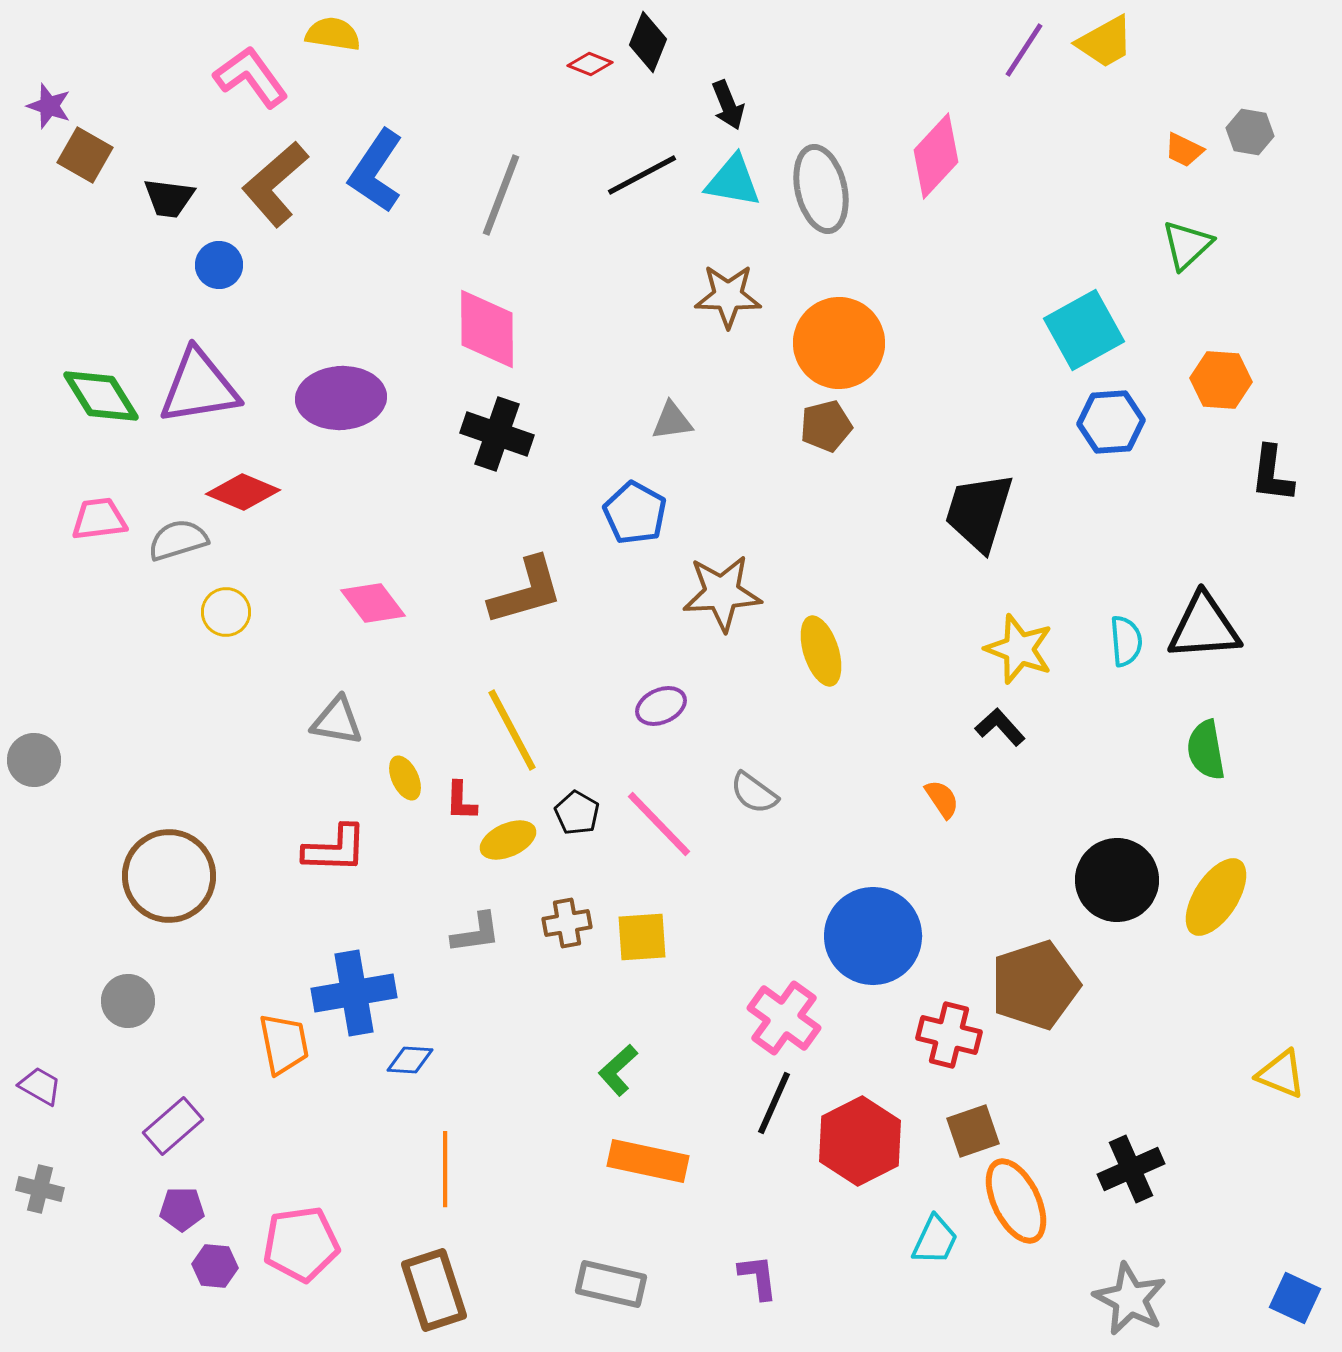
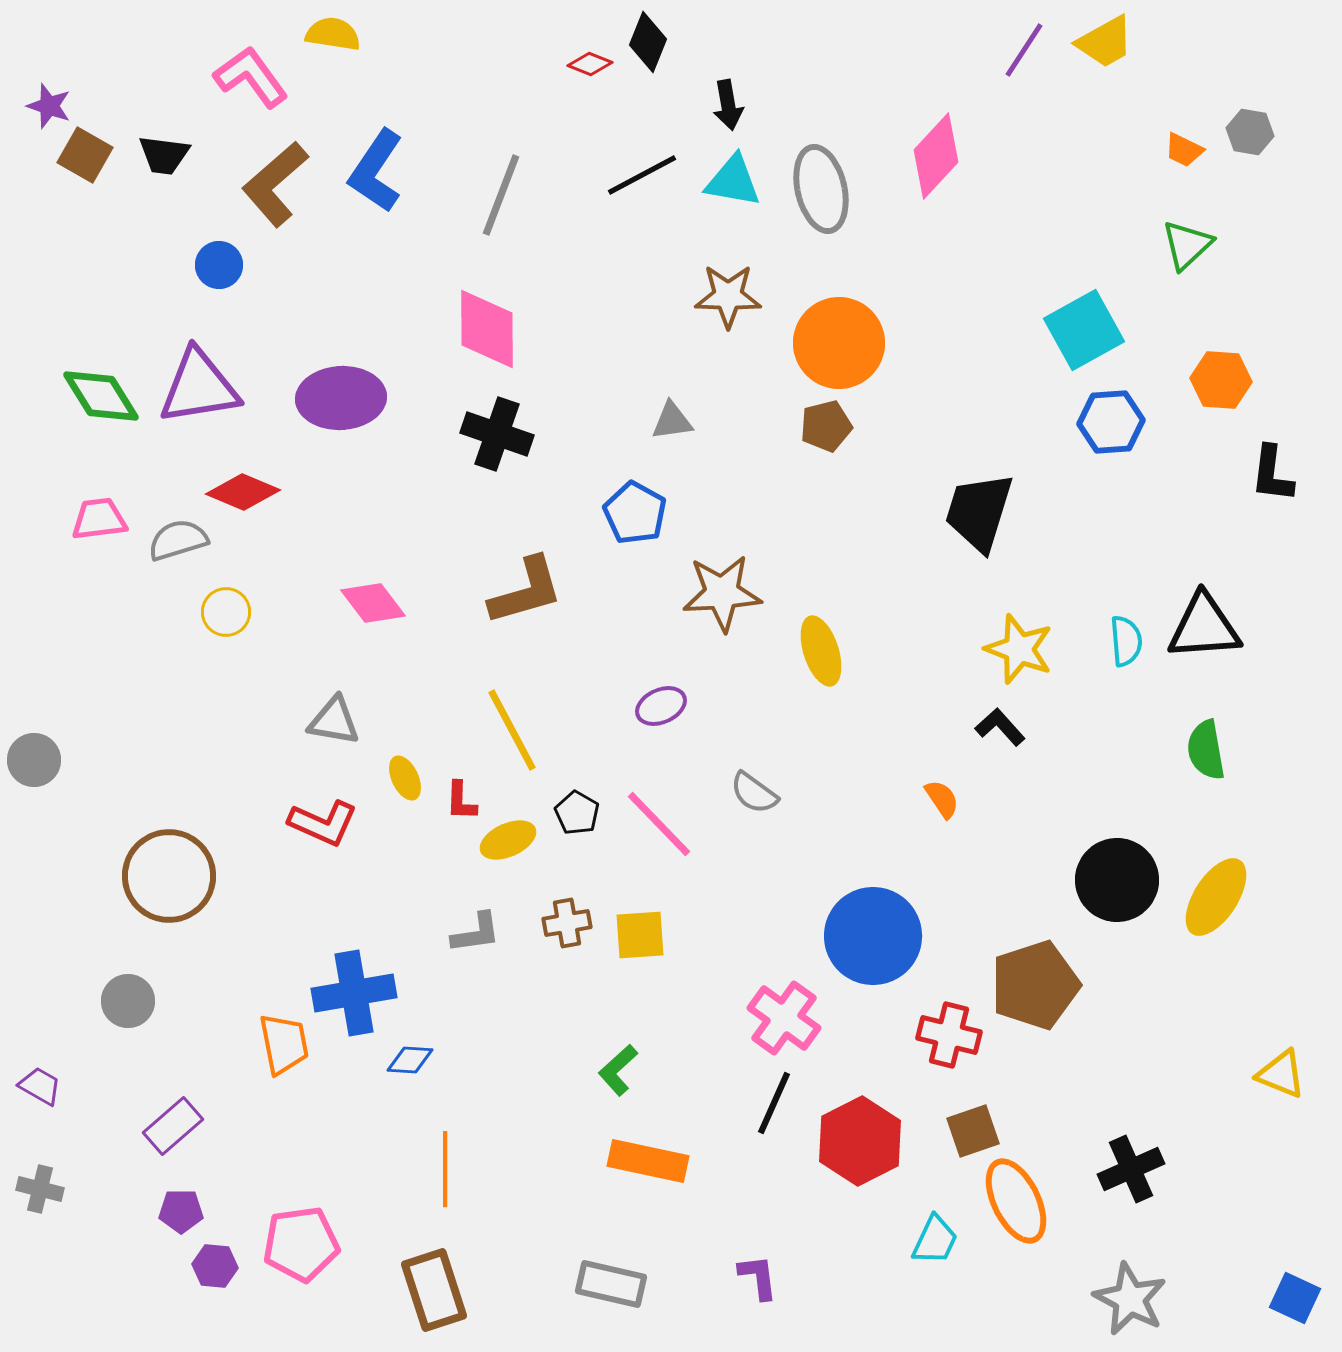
black arrow at (728, 105): rotated 12 degrees clockwise
black trapezoid at (169, 198): moved 5 px left, 43 px up
gray triangle at (337, 721): moved 3 px left
red L-shape at (335, 849): moved 12 px left, 26 px up; rotated 22 degrees clockwise
yellow square at (642, 937): moved 2 px left, 2 px up
purple pentagon at (182, 1209): moved 1 px left, 2 px down
